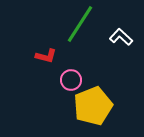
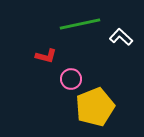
green line: rotated 45 degrees clockwise
pink circle: moved 1 px up
yellow pentagon: moved 2 px right, 1 px down
